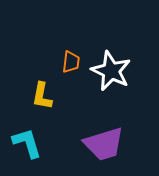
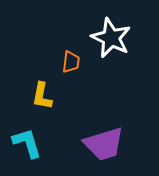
white star: moved 33 px up
